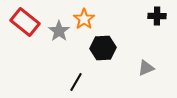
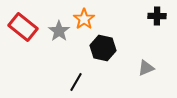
red rectangle: moved 2 px left, 5 px down
black hexagon: rotated 15 degrees clockwise
